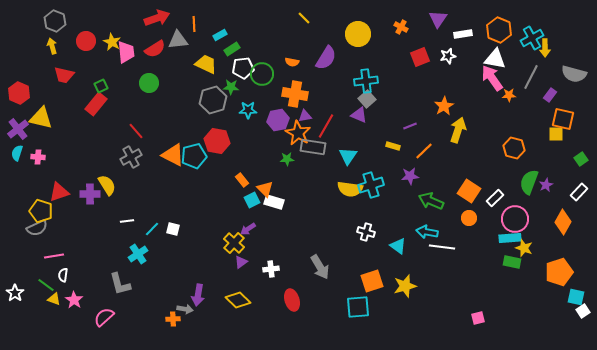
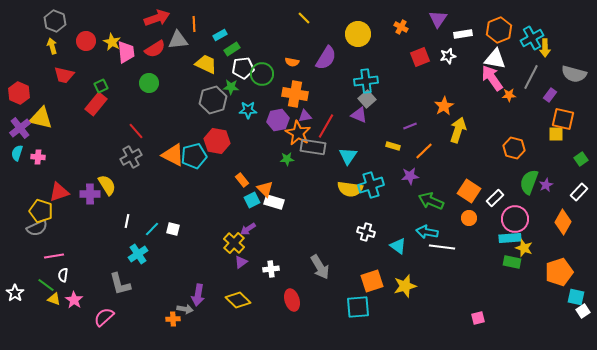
orange hexagon at (499, 30): rotated 15 degrees clockwise
purple cross at (18, 129): moved 2 px right, 1 px up
white line at (127, 221): rotated 72 degrees counterclockwise
